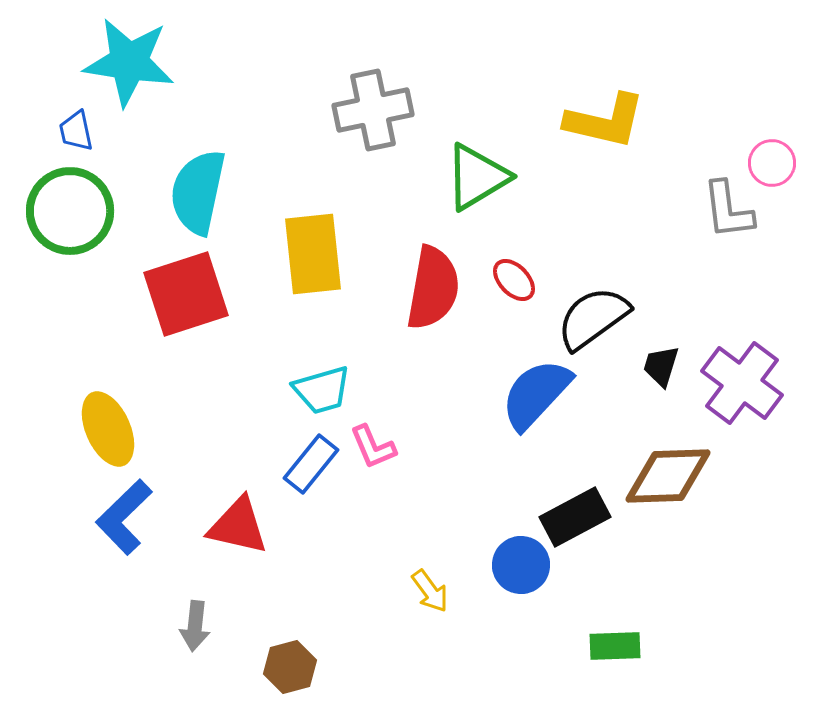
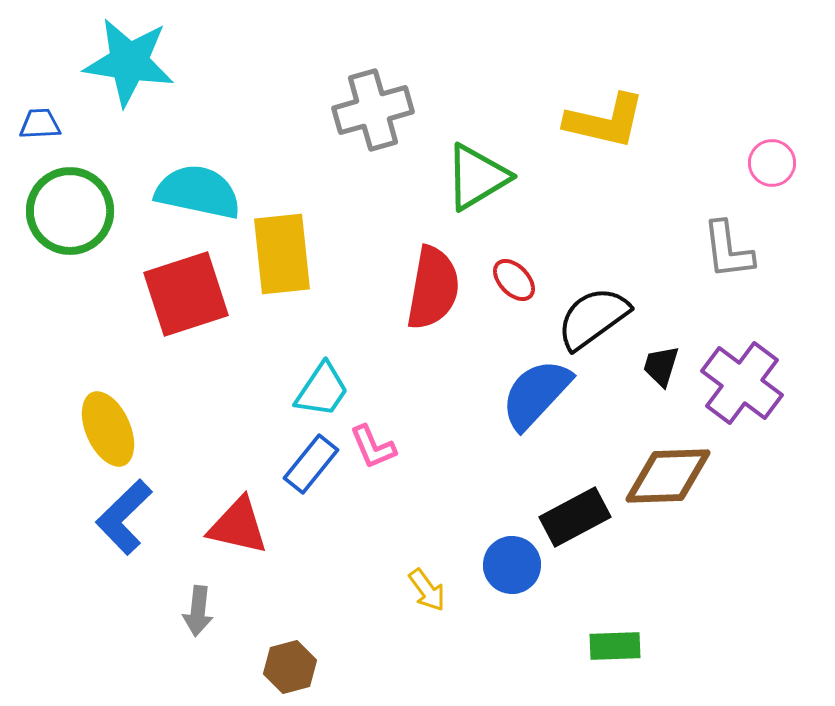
gray cross: rotated 4 degrees counterclockwise
blue trapezoid: moved 36 px left, 7 px up; rotated 99 degrees clockwise
cyan semicircle: rotated 90 degrees clockwise
gray L-shape: moved 40 px down
yellow rectangle: moved 31 px left
cyan trapezoid: rotated 40 degrees counterclockwise
blue circle: moved 9 px left
yellow arrow: moved 3 px left, 1 px up
gray arrow: moved 3 px right, 15 px up
